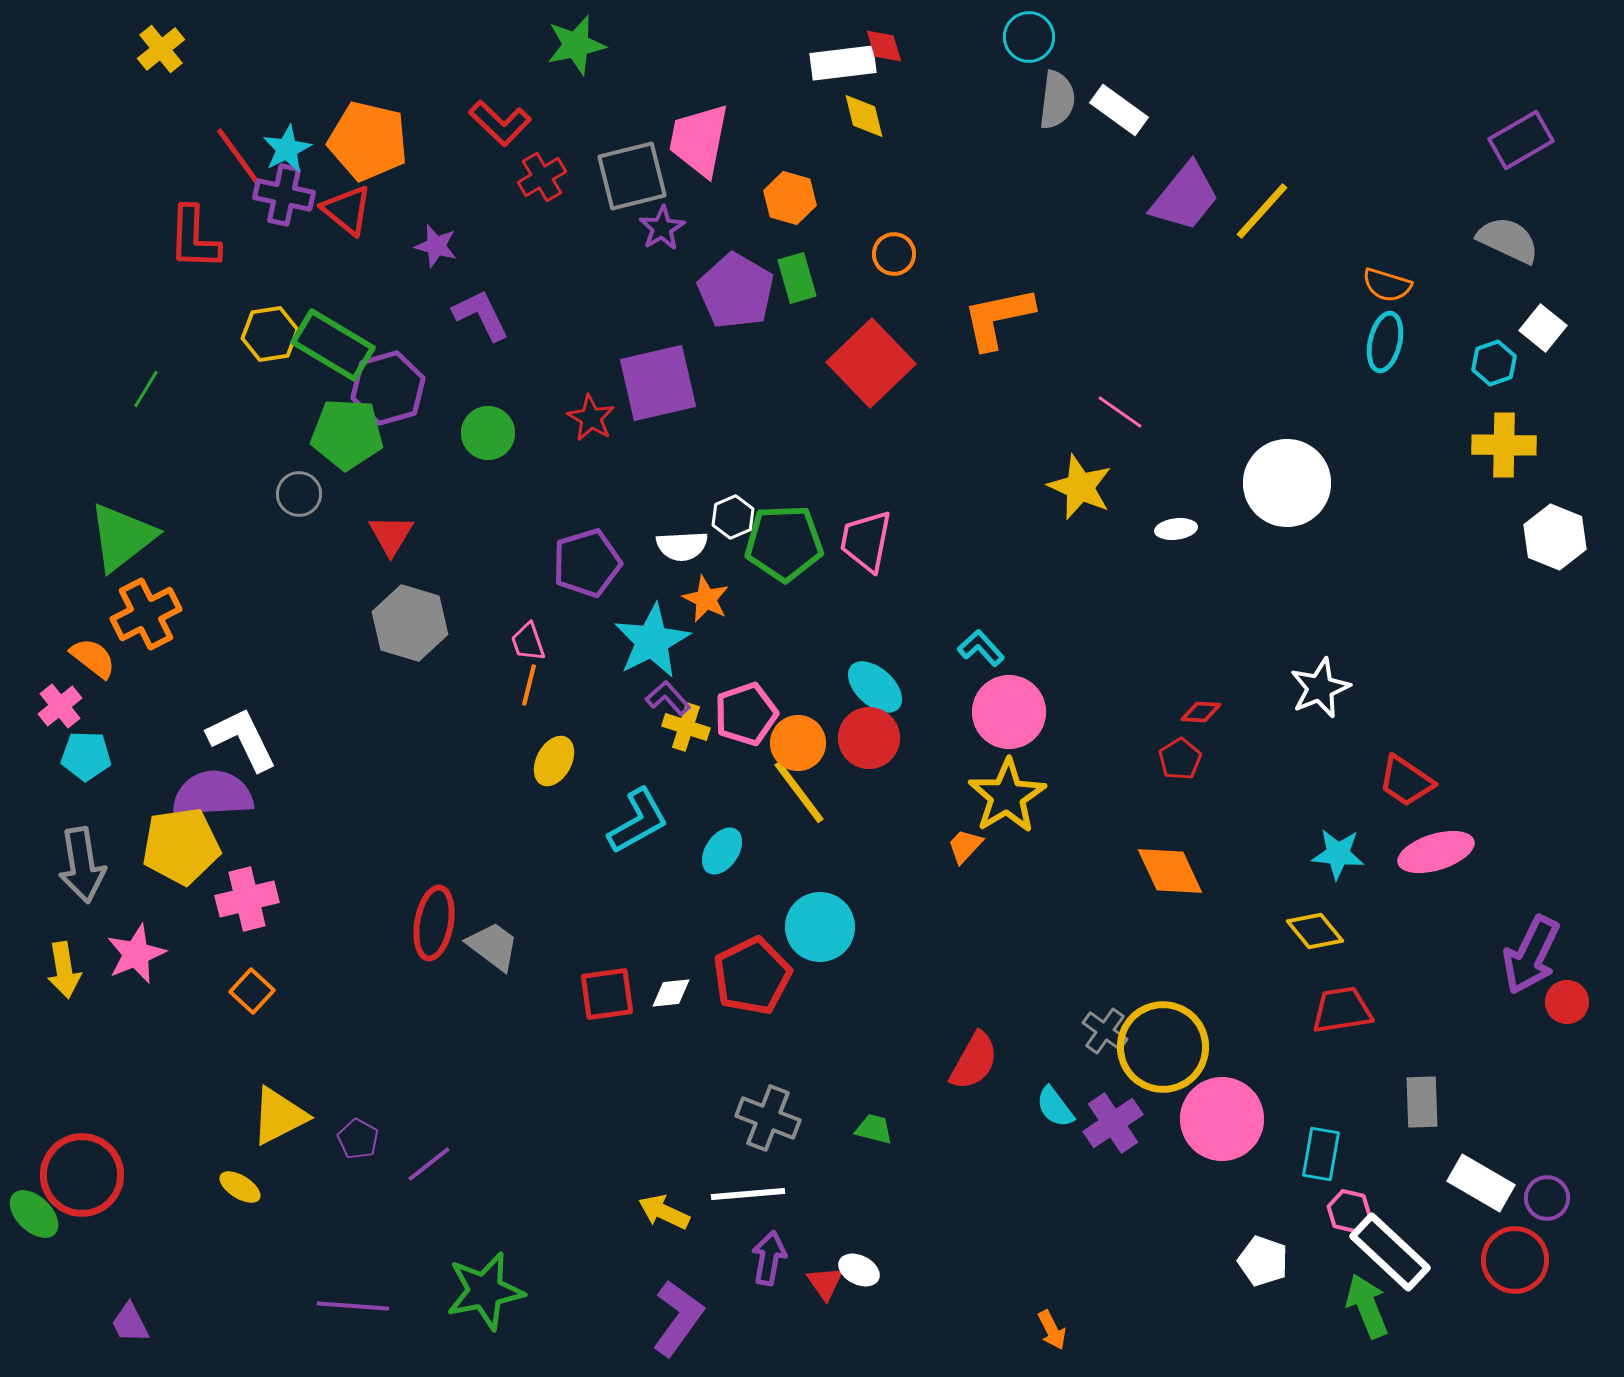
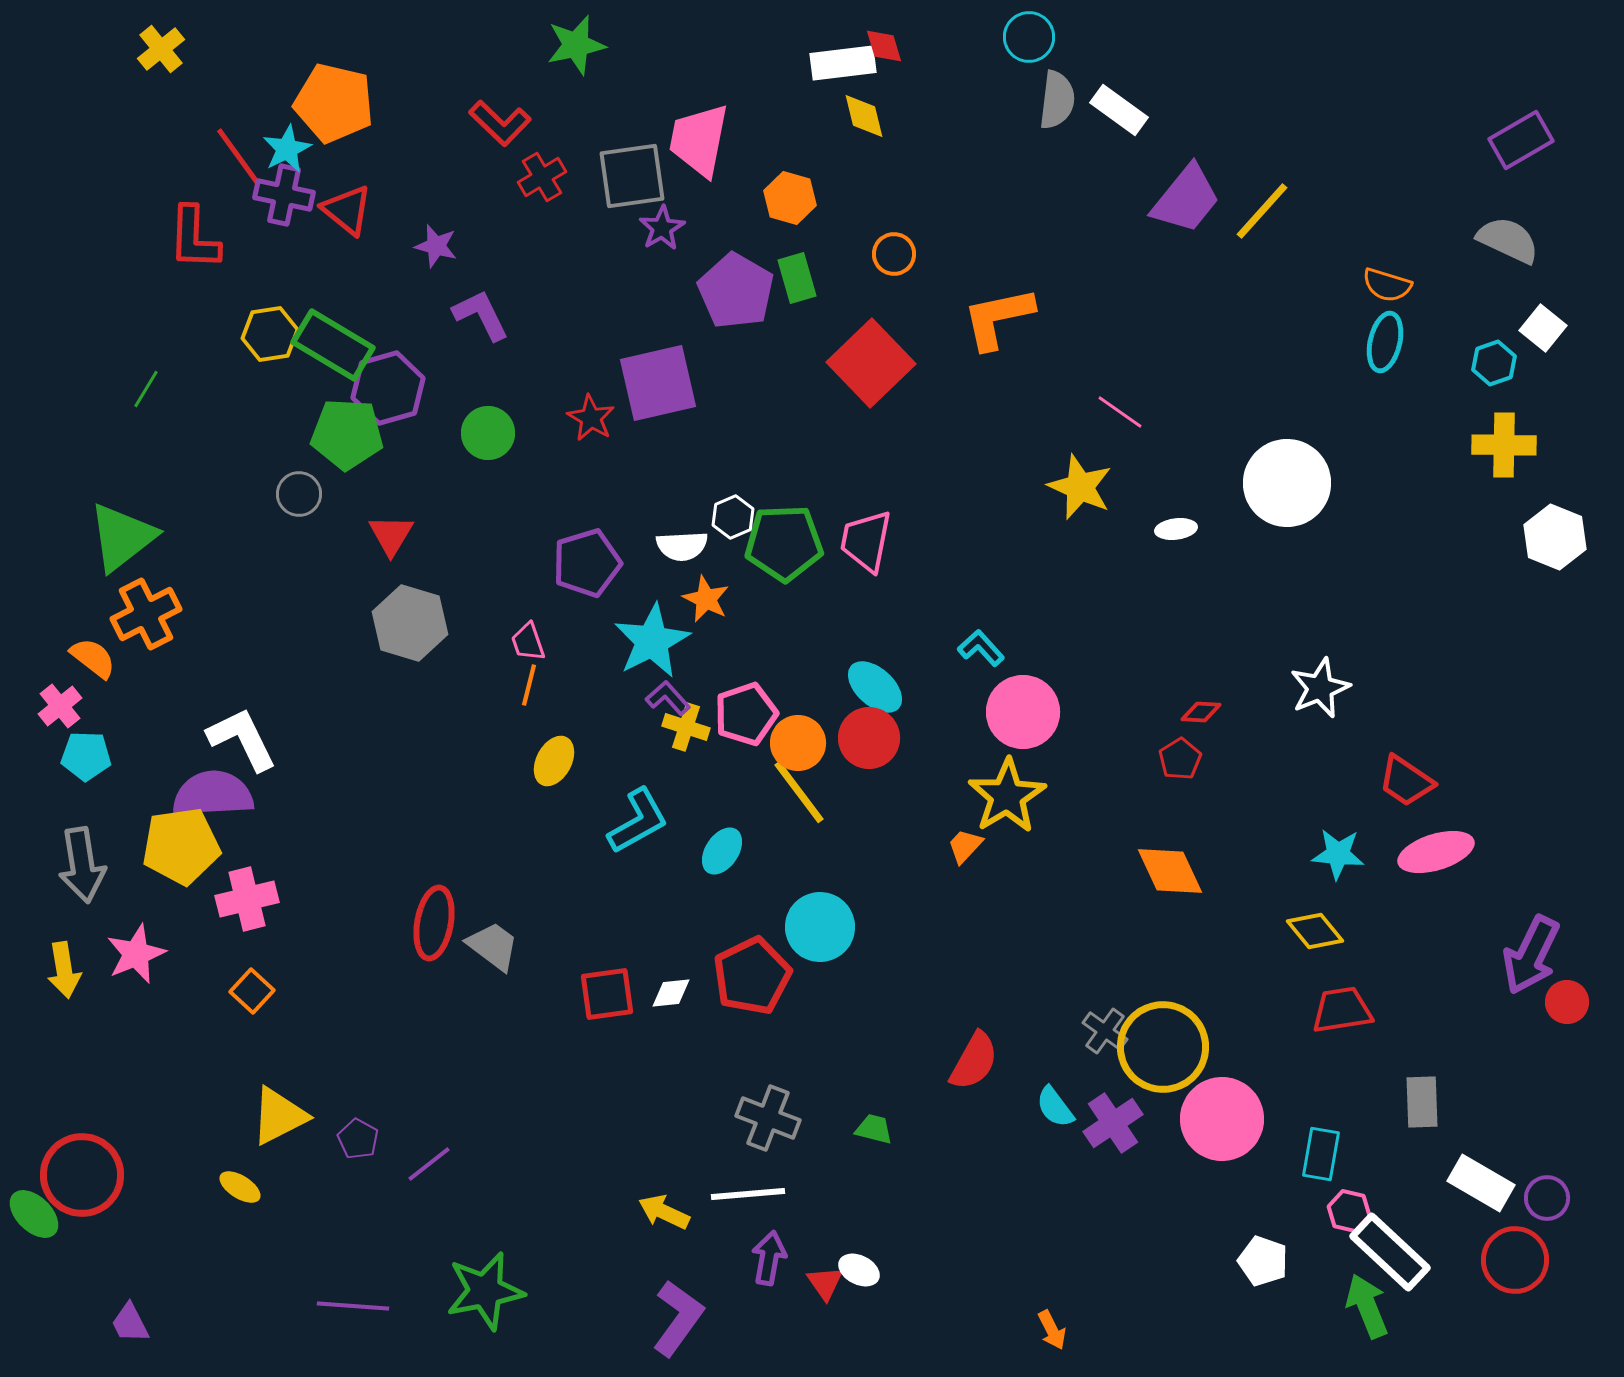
orange pentagon at (368, 141): moved 34 px left, 38 px up
gray square at (632, 176): rotated 6 degrees clockwise
purple trapezoid at (1185, 197): moved 1 px right, 2 px down
pink circle at (1009, 712): moved 14 px right
